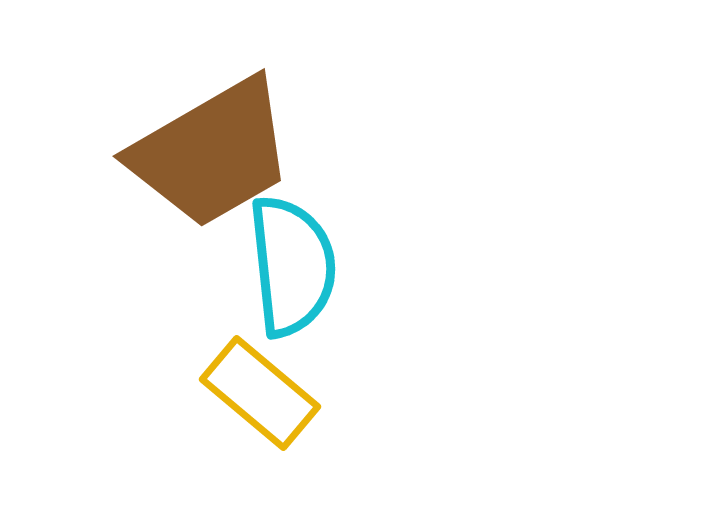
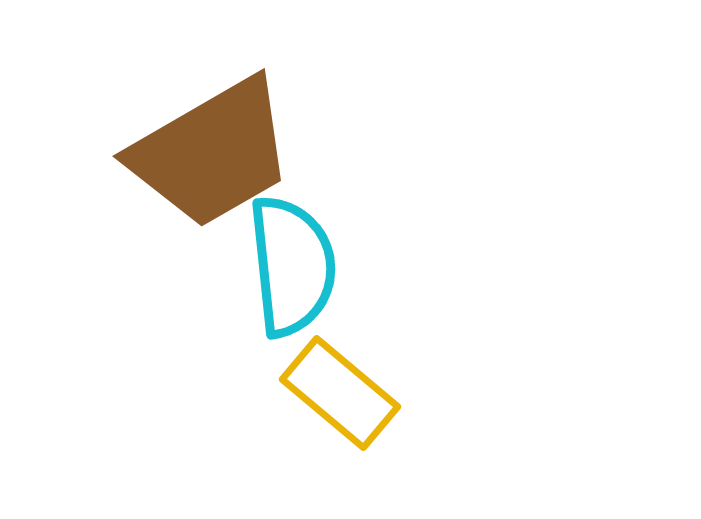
yellow rectangle: moved 80 px right
